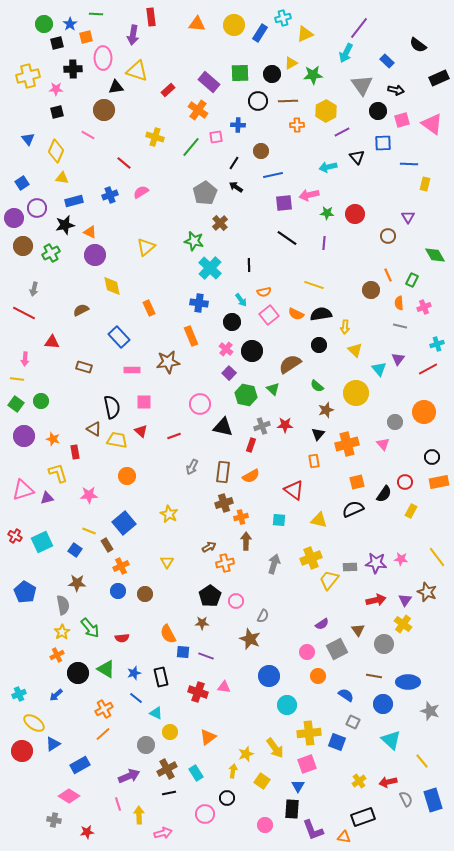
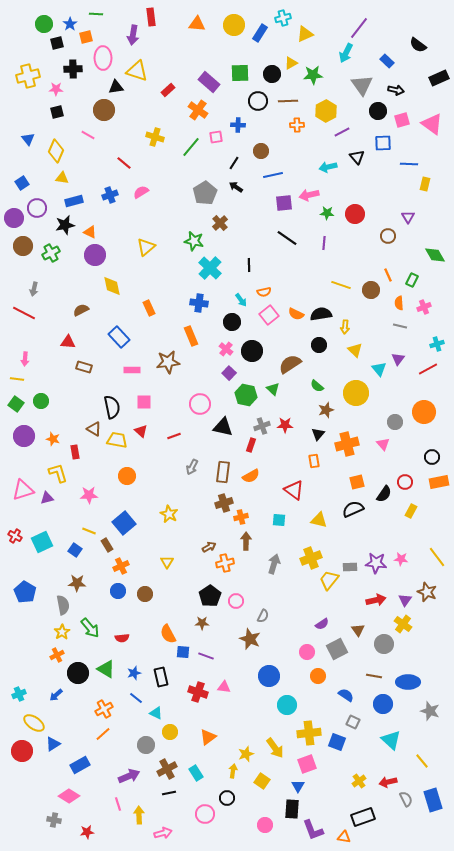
yellow line at (314, 285): moved 27 px right
red triangle at (52, 342): moved 16 px right
